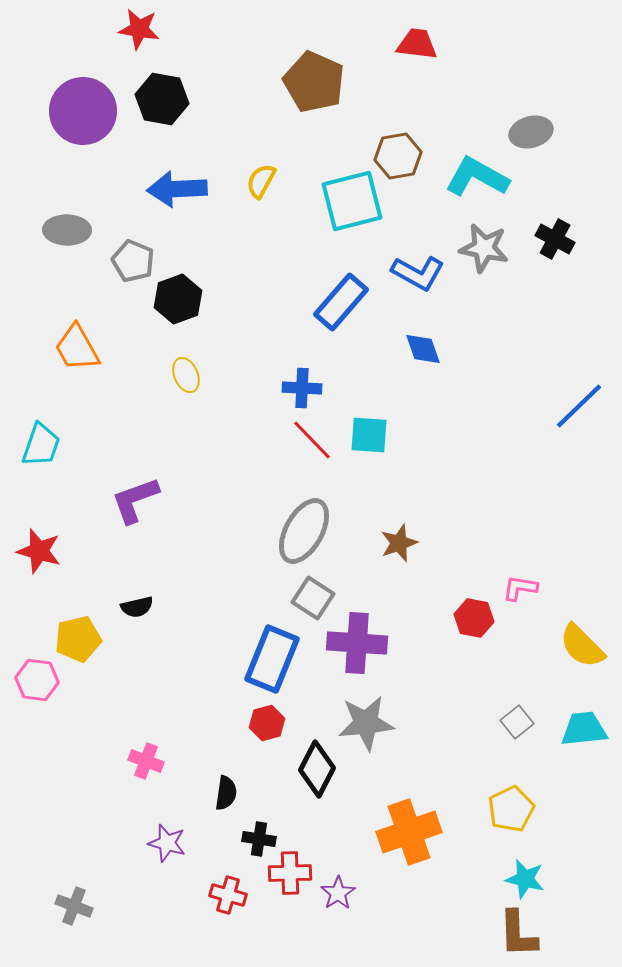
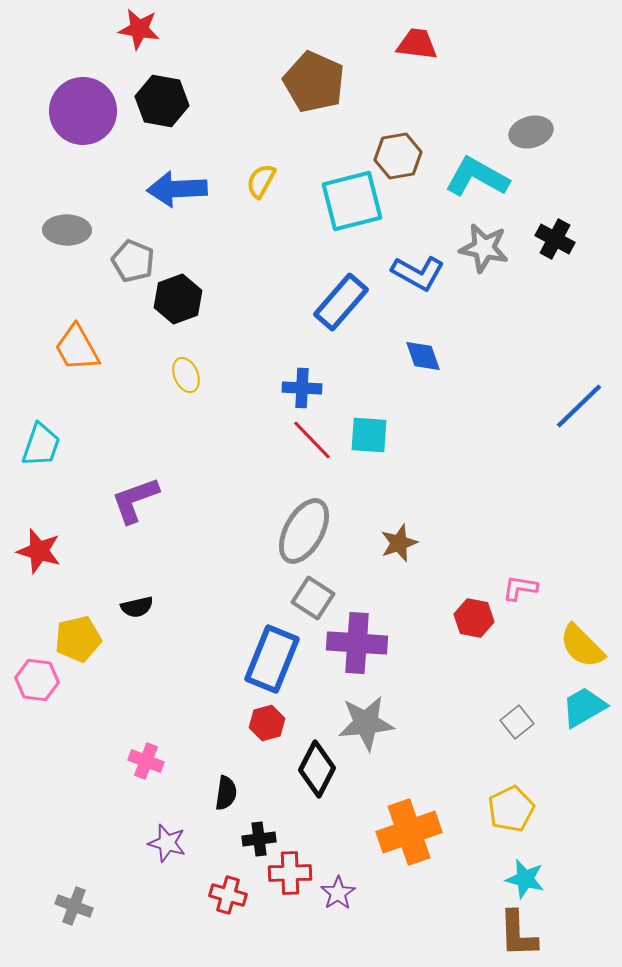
black hexagon at (162, 99): moved 2 px down
blue diamond at (423, 349): moved 7 px down
cyan trapezoid at (584, 729): moved 22 px up; rotated 24 degrees counterclockwise
black cross at (259, 839): rotated 16 degrees counterclockwise
